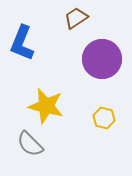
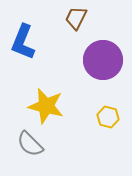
brown trapezoid: rotated 30 degrees counterclockwise
blue L-shape: moved 1 px right, 1 px up
purple circle: moved 1 px right, 1 px down
yellow hexagon: moved 4 px right, 1 px up
